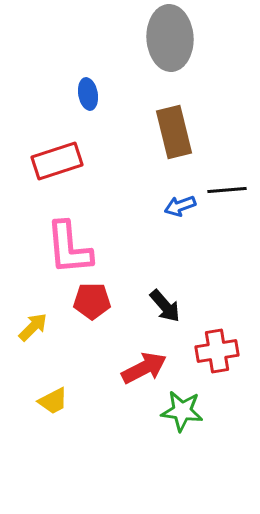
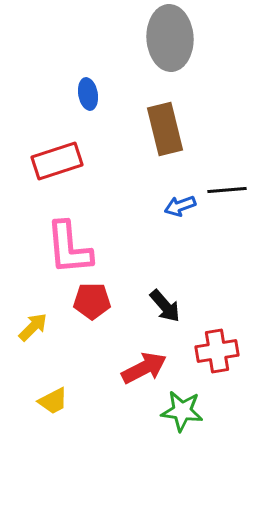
brown rectangle: moved 9 px left, 3 px up
